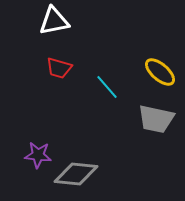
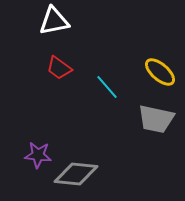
red trapezoid: rotated 20 degrees clockwise
